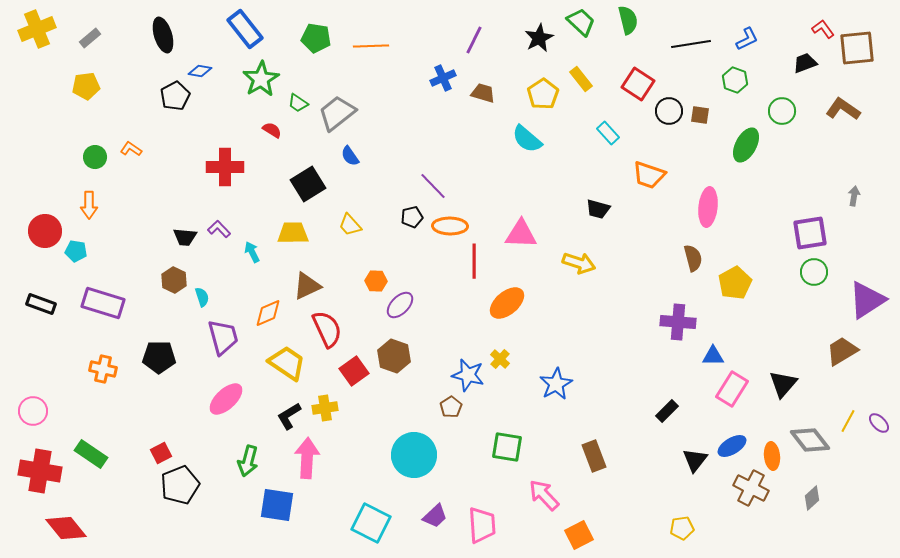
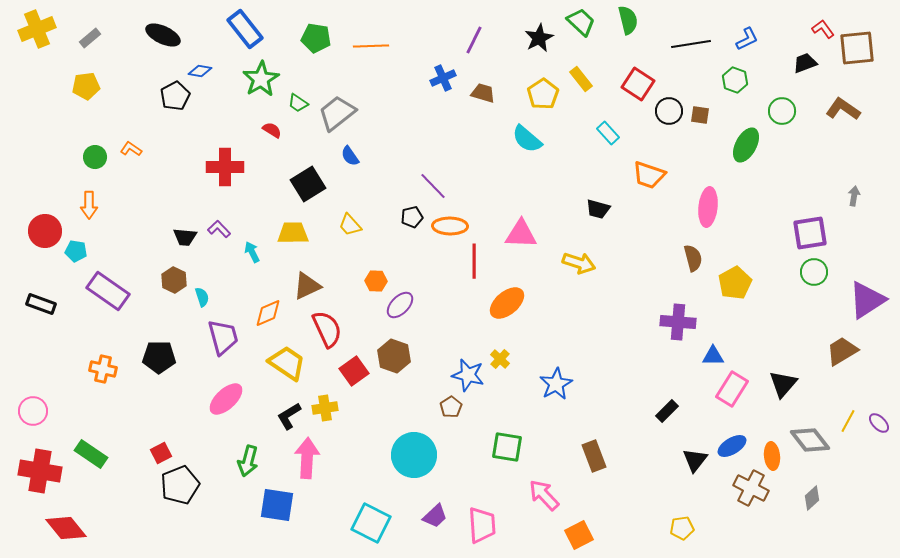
black ellipse at (163, 35): rotated 48 degrees counterclockwise
purple rectangle at (103, 303): moved 5 px right, 12 px up; rotated 18 degrees clockwise
